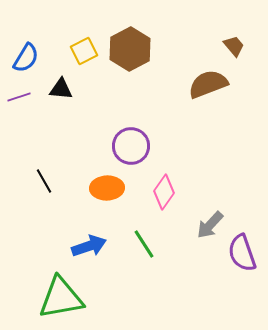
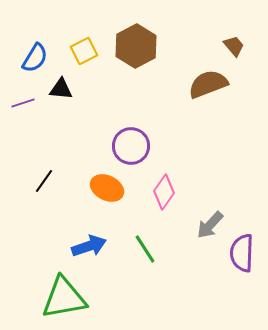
brown hexagon: moved 6 px right, 3 px up
blue semicircle: moved 9 px right
purple line: moved 4 px right, 6 px down
black line: rotated 65 degrees clockwise
orange ellipse: rotated 28 degrees clockwise
green line: moved 1 px right, 5 px down
purple semicircle: rotated 21 degrees clockwise
green triangle: moved 3 px right
